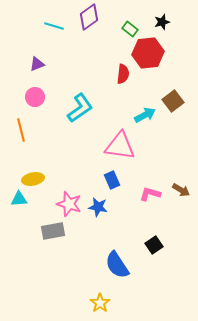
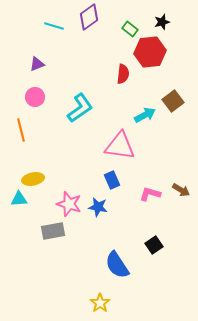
red hexagon: moved 2 px right, 1 px up
